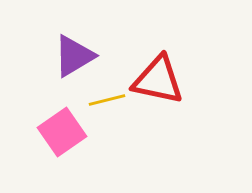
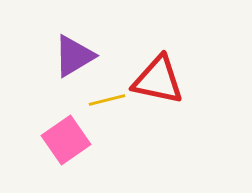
pink square: moved 4 px right, 8 px down
